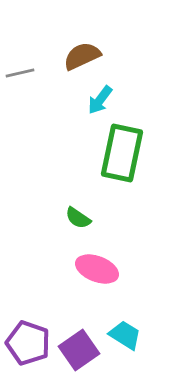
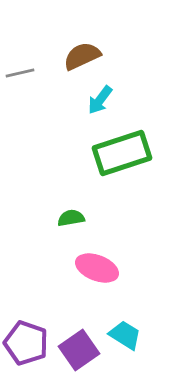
green rectangle: rotated 60 degrees clockwise
green semicircle: moved 7 px left; rotated 136 degrees clockwise
pink ellipse: moved 1 px up
purple pentagon: moved 2 px left
